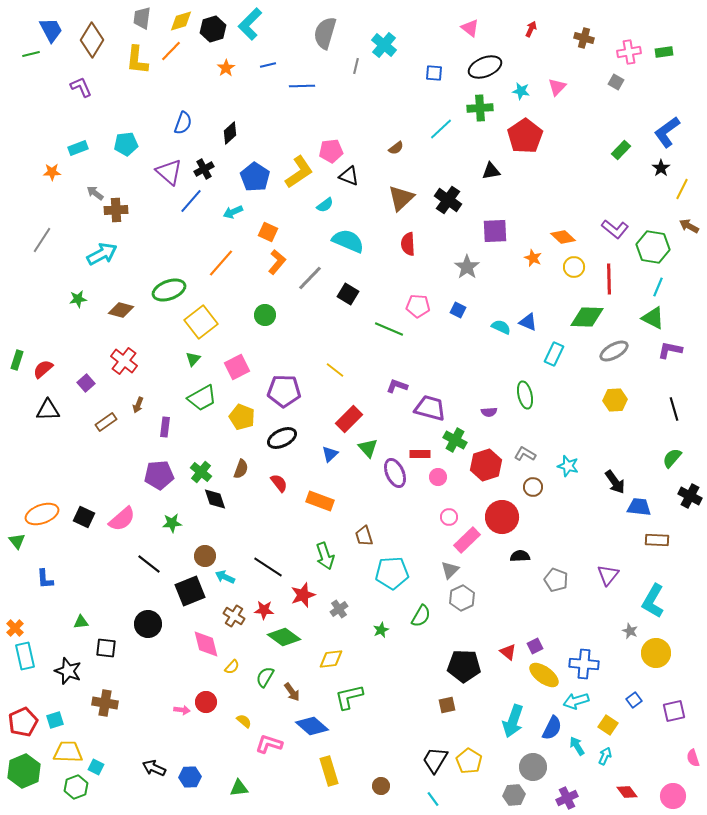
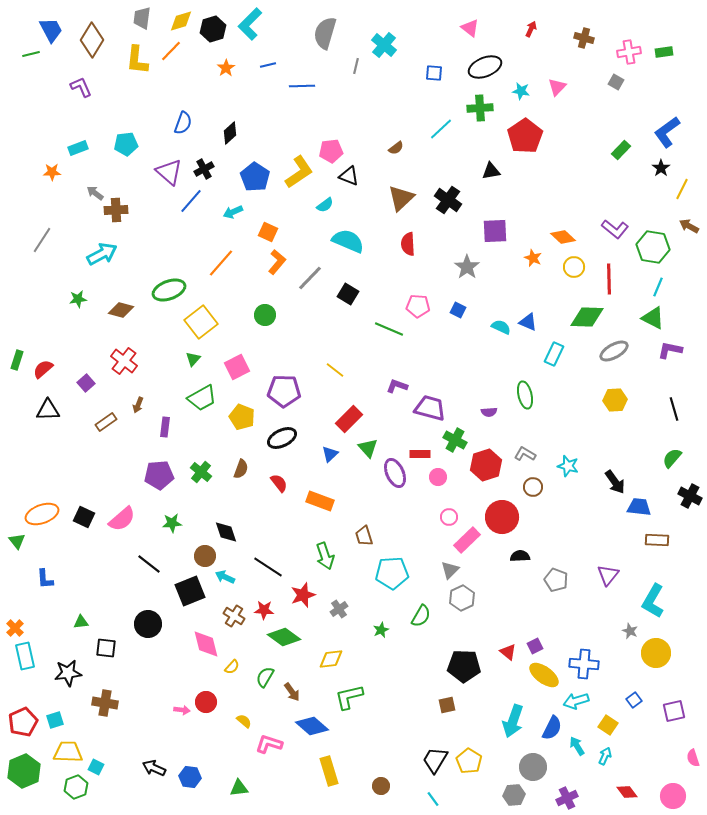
black diamond at (215, 499): moved 11 px right, 33 px down
black star at (68, 671): moved 2 px down; rotated 28 degrees counterclockwise
blue hexagon at (190, 777): rotated 10 degrees clockwise
